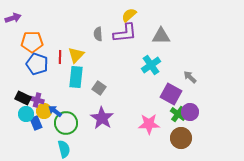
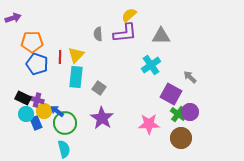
blue arrow: moved 2 px right
green circle: moved 1 px left
